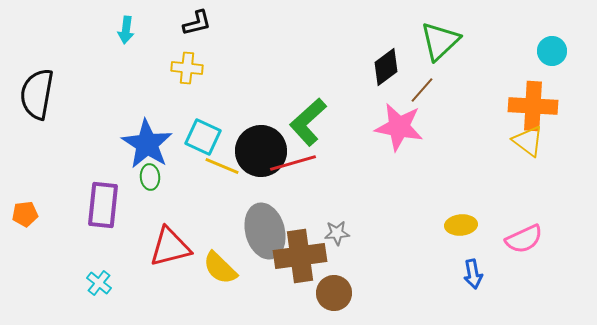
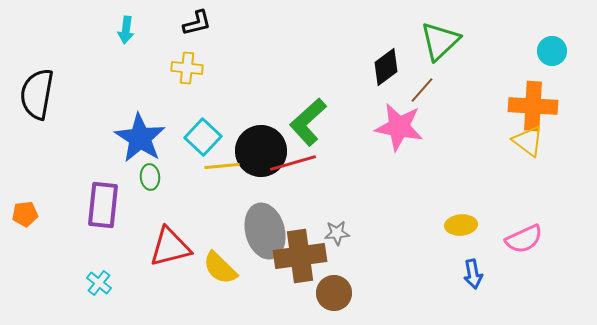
cyan square: rotated 18 degrees clockwise
blue star: moved 7 px left, 6 px up
yellow line: rotated 28 degrees counterclockwise
